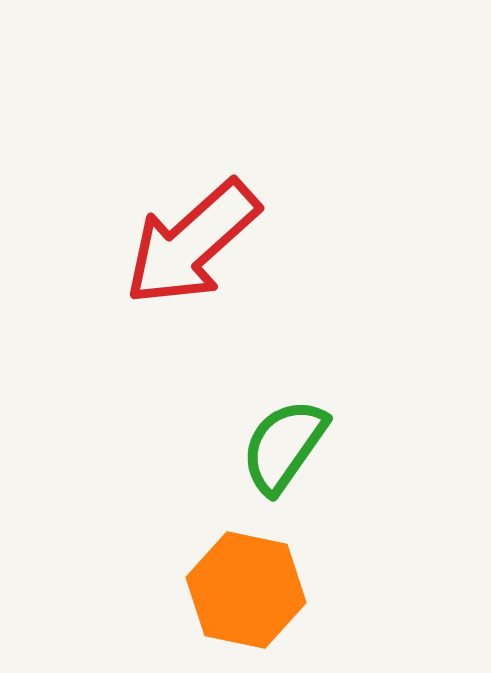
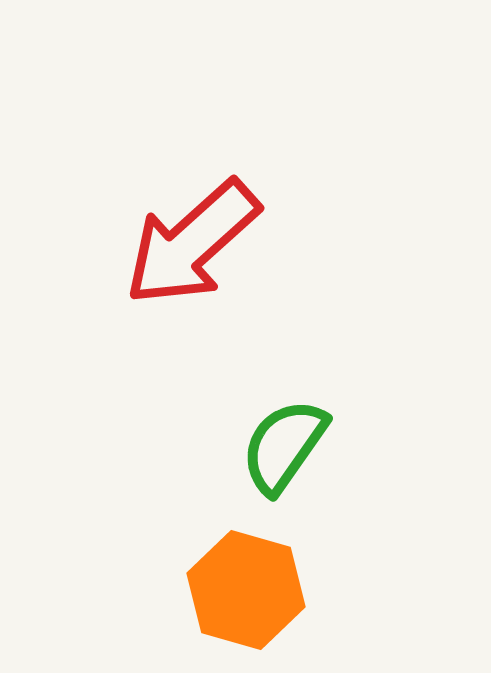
orange hexagon: rotated 4 degrees clockwise
